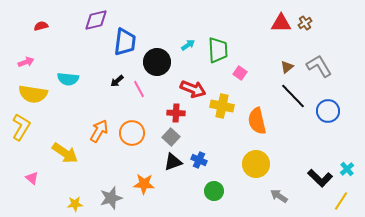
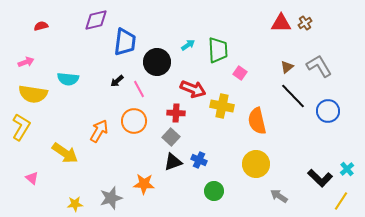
orange circle: moved 2 px right, 12 px up
